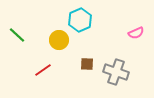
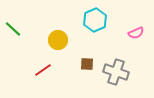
cyan hexagon: moved 15 px right
green line: moved 4 px left, 6 px up
yellow circle: moved 1 px left
